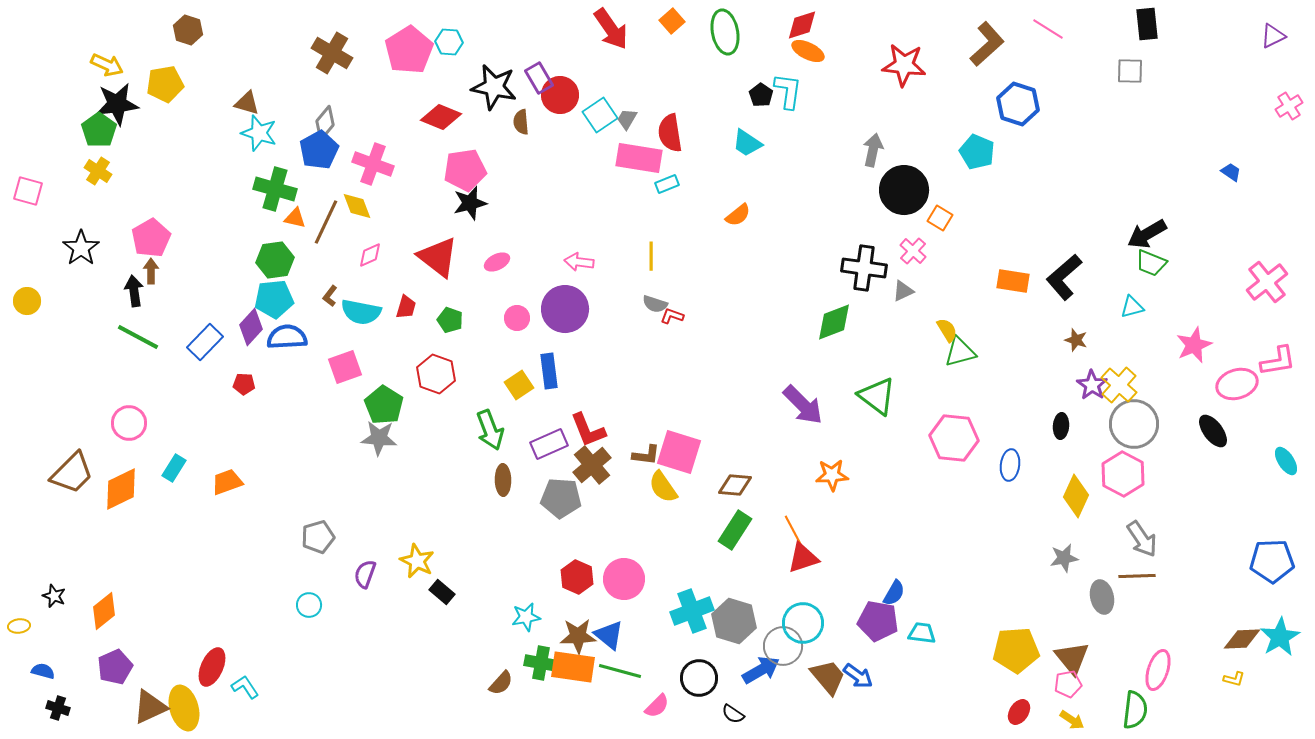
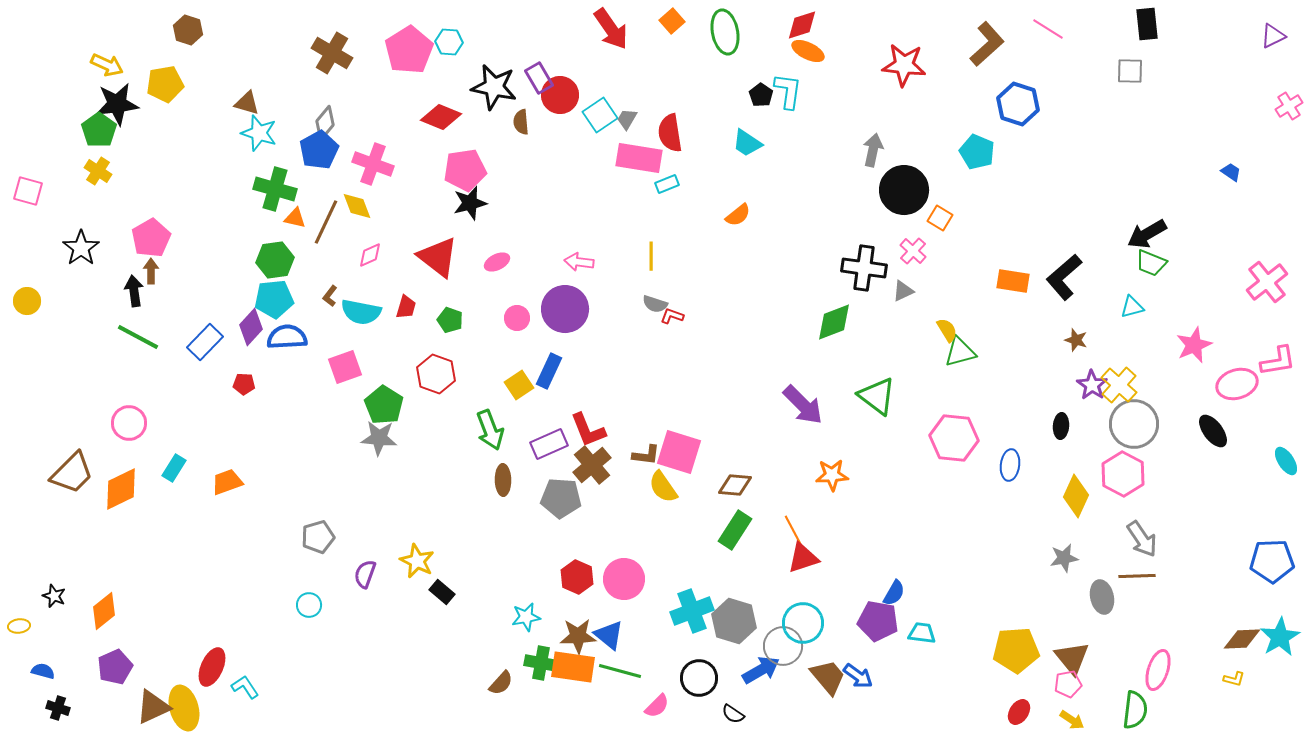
blue rectangle at (549, 371): rotated 32 degrees clockwise
brown triangle at (150, 707): moved 3 px right
